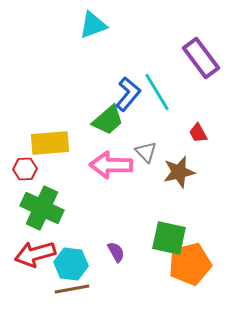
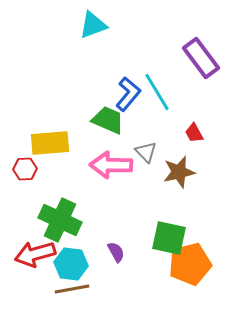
green trapezoid: rotated 116 degrees counterclockwise
red trapezoid: moved 4 px left
green cross: moved 18 px right, 12 px down
